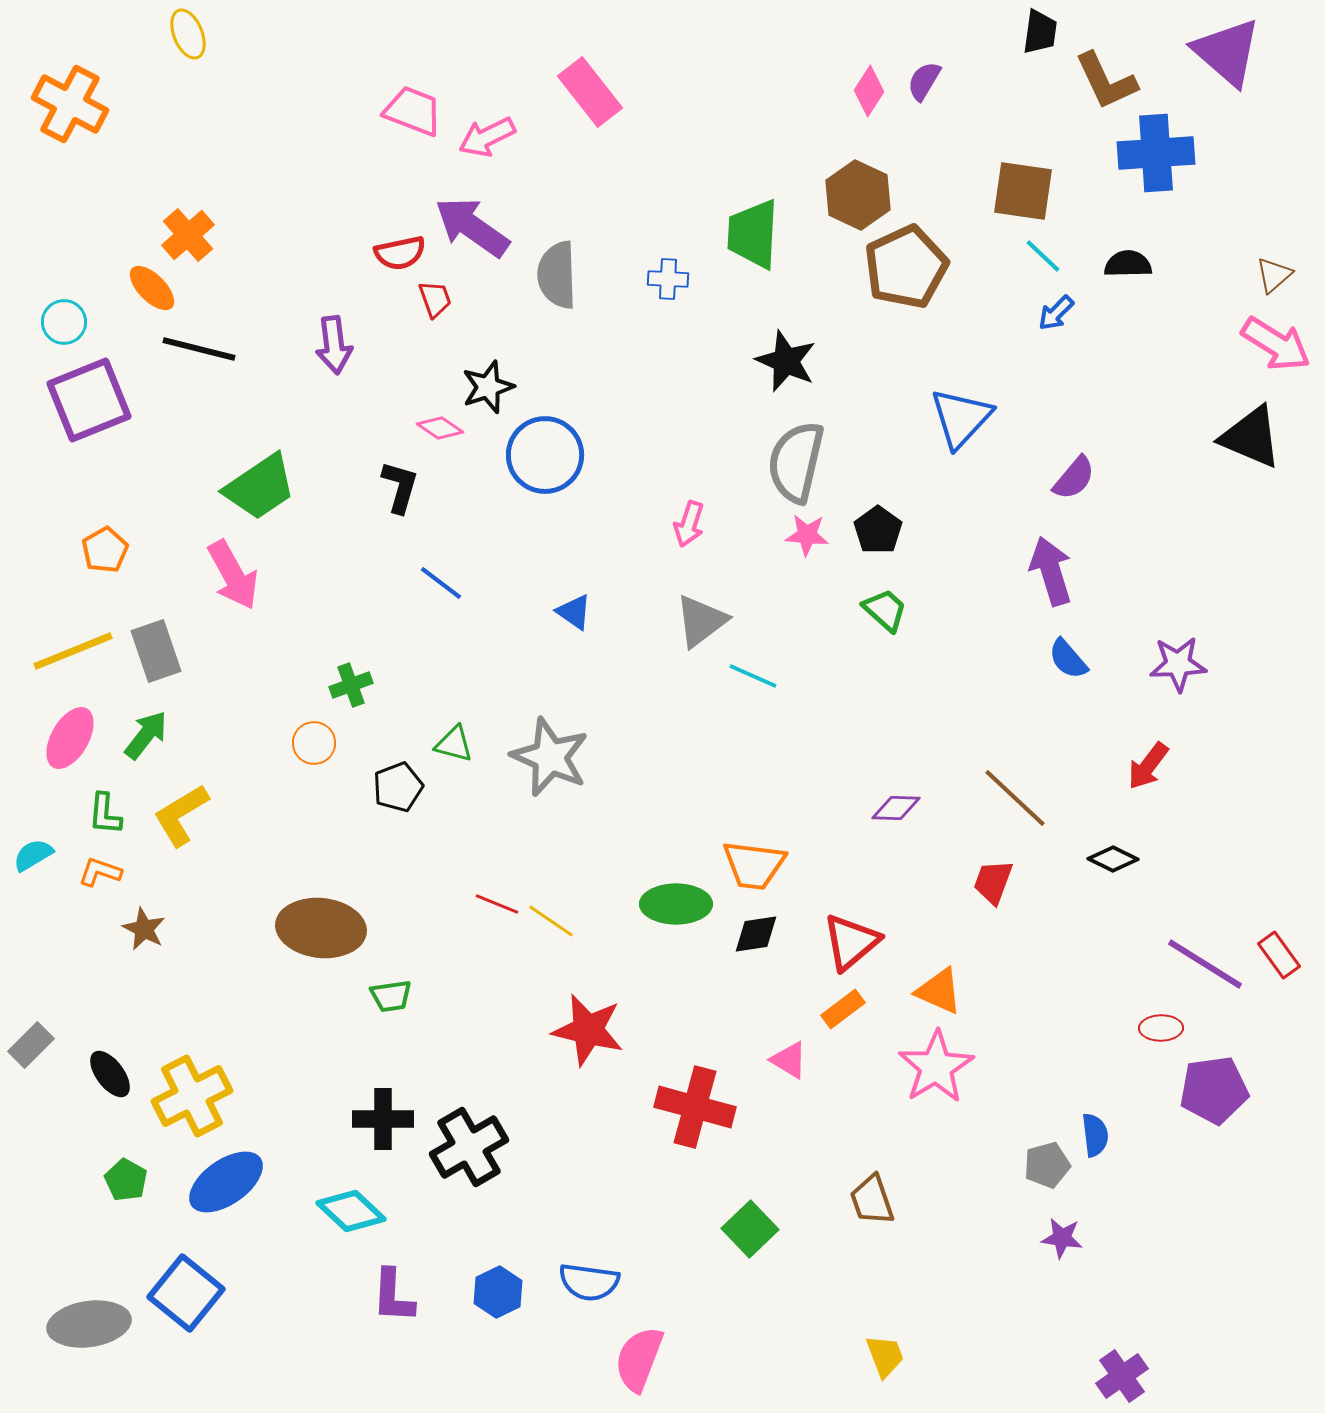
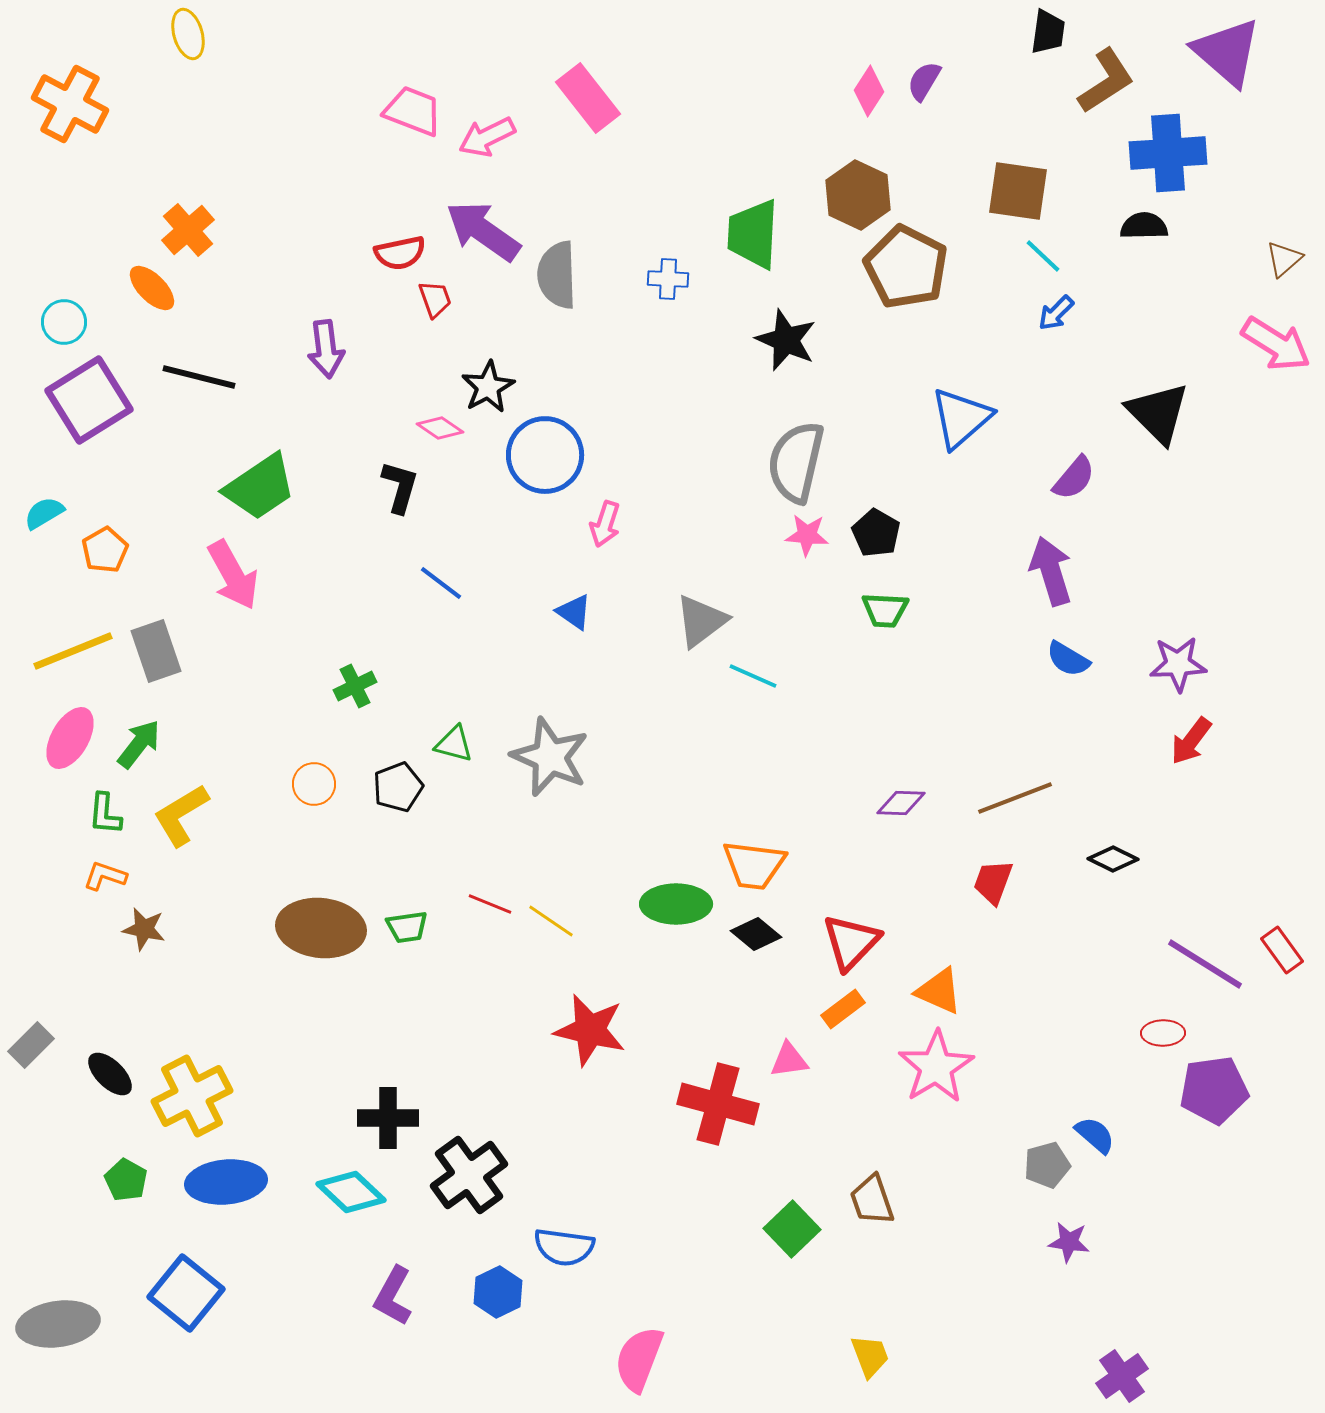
black trapezoid at (1040, 32): moved 8 px right
yellow ellipse at (188, 34): rotated 6 degrees clockwise
brown L-shape at (1106, 81): rotated 98 degrees counterclockwise
pink rectangle at (590, 92): moved 2 px left, 6 px down
blue cross at (1156, 153): moved 12 px right
brown square at (1023, 191): moved 5 px left
purple arrow at (472, 227): moved 11 px right, 4 px down
orange cross at (188, 235): moved 5 px up
black semicircle at (1128, 264): moved 16 px right, 38 px up
brown pentagon at (906, 267): rotated 20 degrees counterclockwise
brown triangle at (1274, 275): moved 10 px right, 16 px up
purple arrow at (334, 345): moved 8 px left, 4 px down
black line at (199, 349): moved 28 px down
black star at (786, 361): moved 21 px up
black star at (488, 387): rotated 10 degrees counterclockwise
purple square at (89, 400): rotated 10 degrees counterclockwise
blue triangle at (961, 418): rotated 6 degrees clockwise
black triangle at (1251, 437): moved 93 px left, 24 px up; rotated 22 degrees clockwise
pink arrow at (689, 524): moved 84 px left
black pentagon at (878, 530): moved 2 px left, 3 px down; rotated 6 degrees counterclockwise
green trapezoid at (885, 610): rotated 141 degrees clockwise
blue semicircle at (1068, 659): rotated 18 degrees counterclockwise
green cross at (351, 685): moved 4 px right, 1 px down; rotated 6 degrees counterclockwise
green arrow at (146, 735): moved 7 px left, 9 px down
orange circle at (314, 743): moved 41 px down
red arrow at (1148, 766): moved 43 px right, 25 px up
brown line at (1015, 798): rotated 64 degrees counterclockwise
purple diamond at (896, 808): moved 5 px right, 5 px up
cyan semicircle at (33, 855): moved 11 px right, 342 px up
orange L-shape at (100, 872): moved 5 px right, 4 px down
red line at (497, 904): moved 7 px left
brown star at (144, 929): rotated 15 degrees counterclockwise
black diamond at (756, 934): rotated 48 degrees clockwise
red triangle at (851, 942): rotated 6 degrees counterclockwise
red rectangle at (1279, 955): moved 3 px right, 5 px up
green trapezoid at (391, 996): moved 16 px right, 69 px up
red ellipse at (1161, 1028): moved 2 px right, 5 px down
red star at (588, 1030): moved 2 px right
pink triangle at (789, 1060): rotated 39 degrees counterclockwise
black ellipse at (110, 1074): rotated 9 degrees counterclockwise
red cross at (695, 1107): moved 23 px right, 3 px up
black cross at (383, 1119): moved 5 px right, 1 px up
blue semicircle at (1095, 1135): rotated 42 degrees counterclockwise
black cross at (469, 1147): moved 28 px down; rotated 6 degrees counterclockwise
blue ellipse at (226, 1182): rotated 30 degrees clockwise
cyan diamond at (351, 1211): moved 19 px up
green square at (750, 1229): moved 42 px right
purple star at (1062, 1238): moved 7 px right, 4 px down
blue semicircle at (589, 1282): moved 25 px left, 35 px up
purple L-shape at (393, 1296): rotated 26 degrees clockwise
gray ellipse at (89, 1324): moved 31 px left
yellow trapezoid at (885, 1356): moved 15 px left
